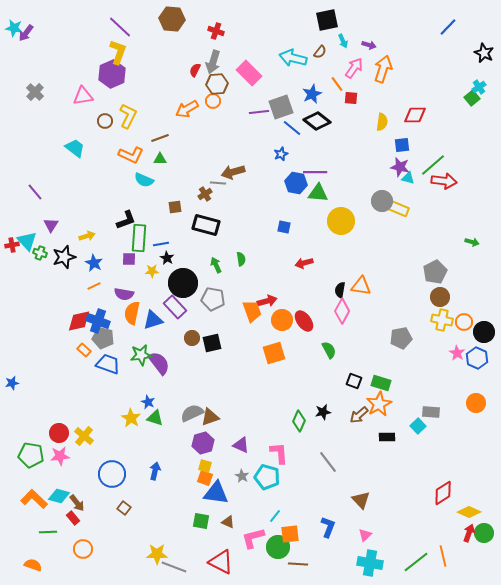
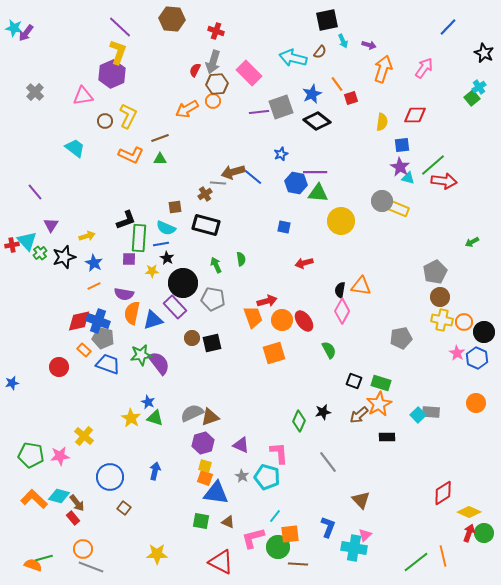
pink arrow at (354, 68): moved 70 px right
red square at (351, 98): rotated 24 degrees counterclockwise
blue line at (292, 128): moved 39 px left, 49 px down
purple star at (400, 167): rotated 18 degrees clockwise
cyan semicircle at (144, 180): moved 22 px right, 48 px down
green arrow at (472, 242): rotated 136 degrees clockwise
green cross at (40, 253): rotated 32 degrees clockwise
orange trapezoid at (252, 311): moved 1 px right, 6 px down
cyan square at (418, 426): moved 11 px up
red circle at (59, 433): moved 66 px up
blue circle at (112, 474): moved 2 px left, 3 px down
green line at (48, 532): moved 4 px left, 26 px down; rotated 12 degrees counterclockwise
cyan cross at (370, 563): moved 16 px left, 15 px up
gray line at (174, 567): moved 83 px left
